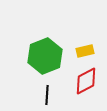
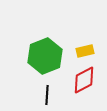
red diamond: moved 2 px left, 1 px up
